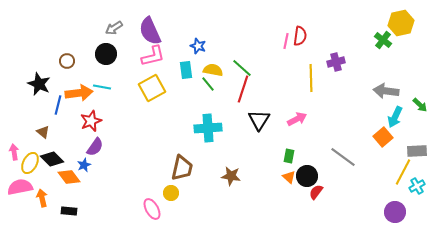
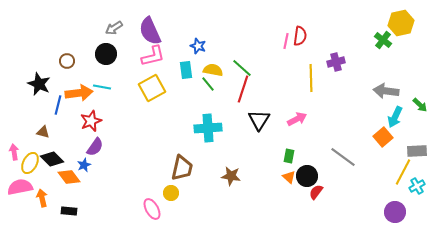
brown triangle at (43, 132): rotated 24 degrees counterclockwise
